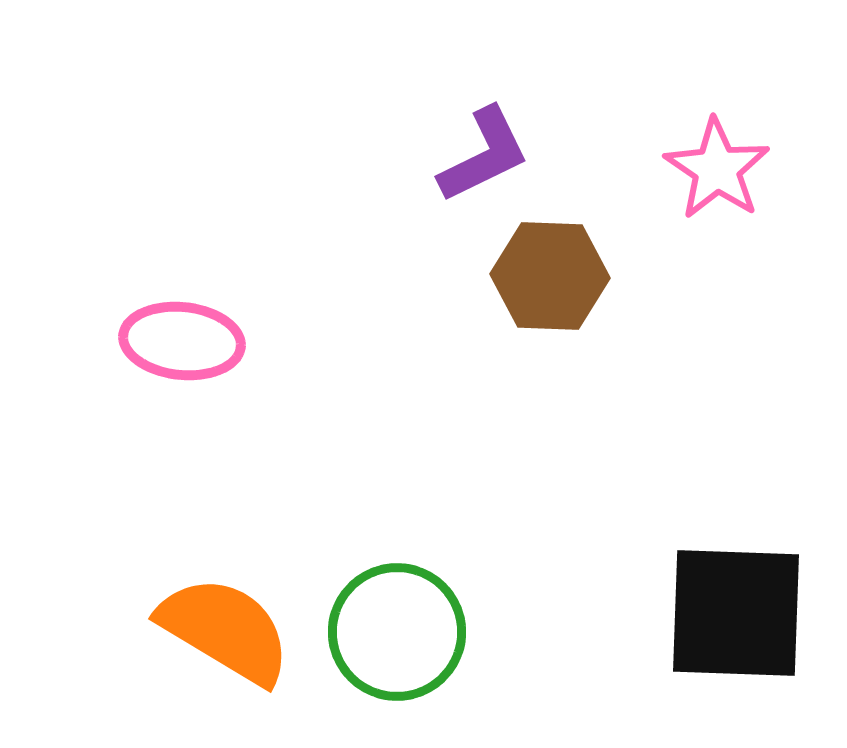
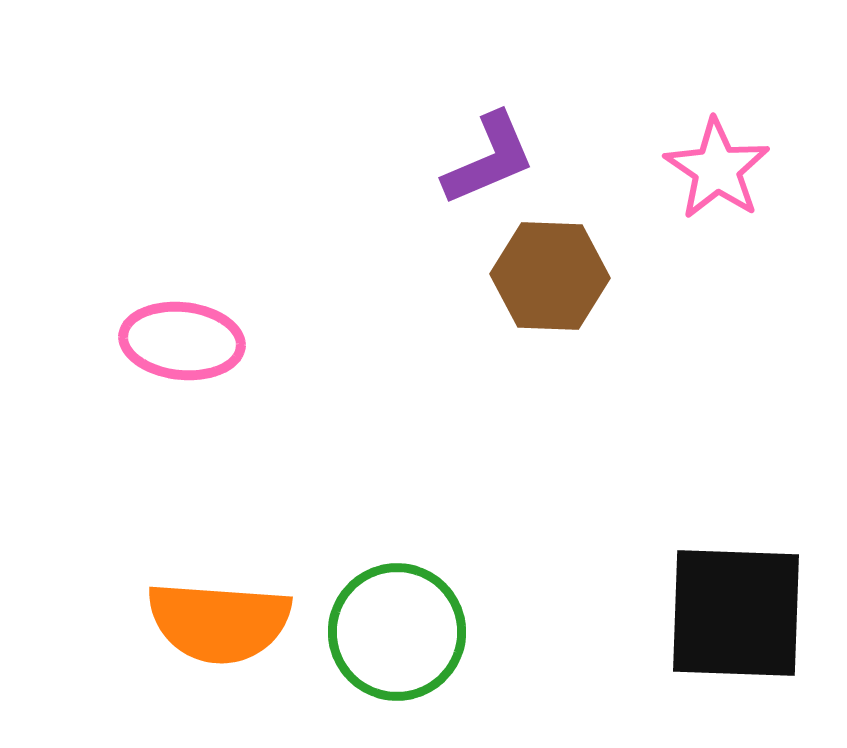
purple L-shape: moved 5 px right, 4 px down; rotated 3 degrees clockwise
orange semicircle: moved 6 px left, 8 px up; rotated 153 degrees clockwise
